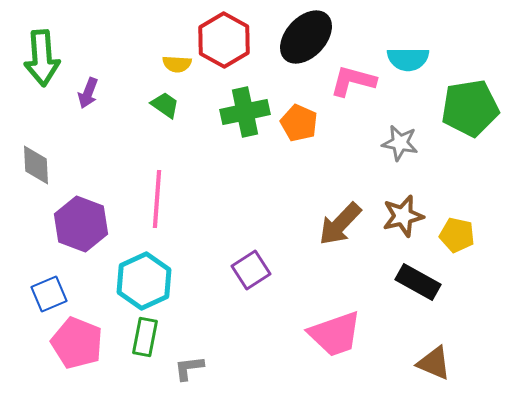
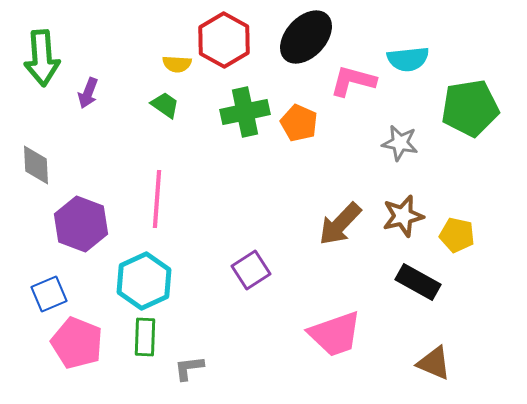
cyan semicircle: rotated 6 degrees counterclockwise
green rectangle: rotated 9 degrees counterclockwise
